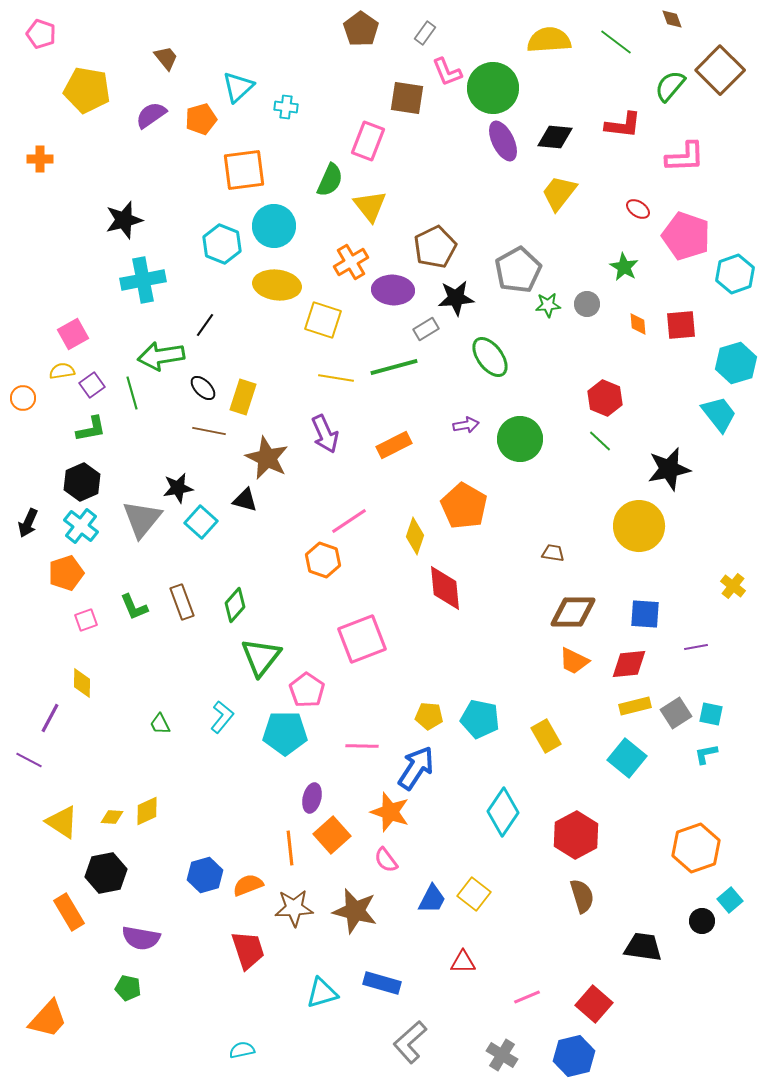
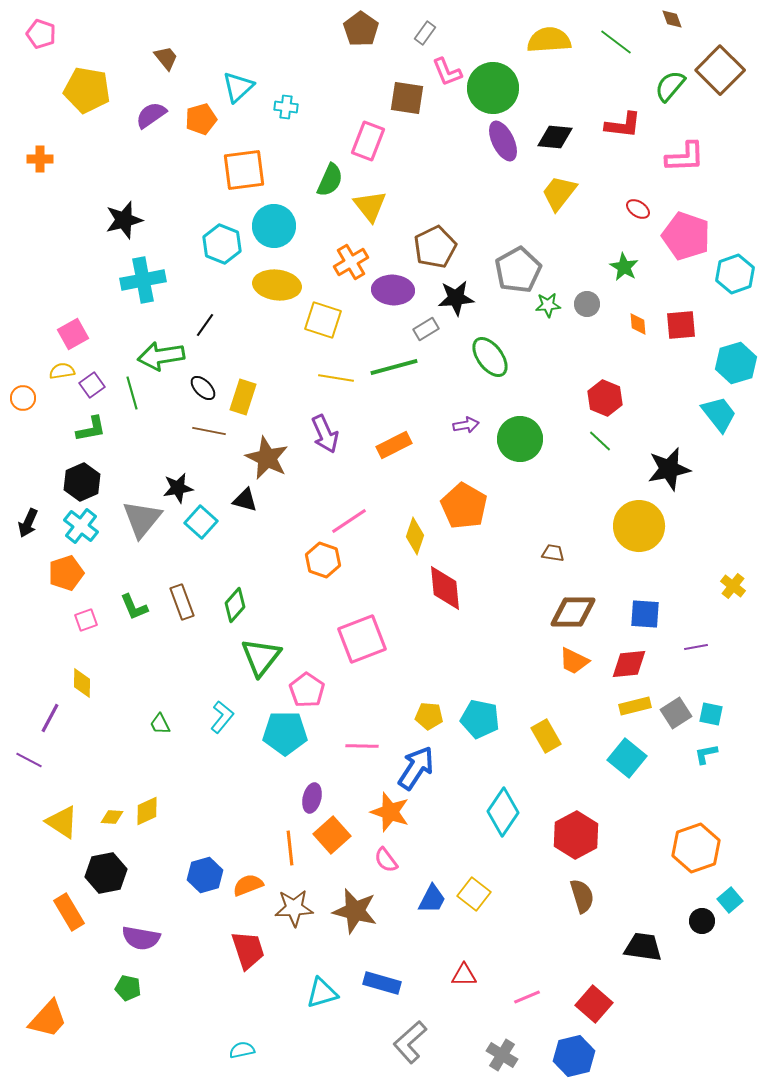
red triangle at (463, 962): moved 1 px right, 13 px down
